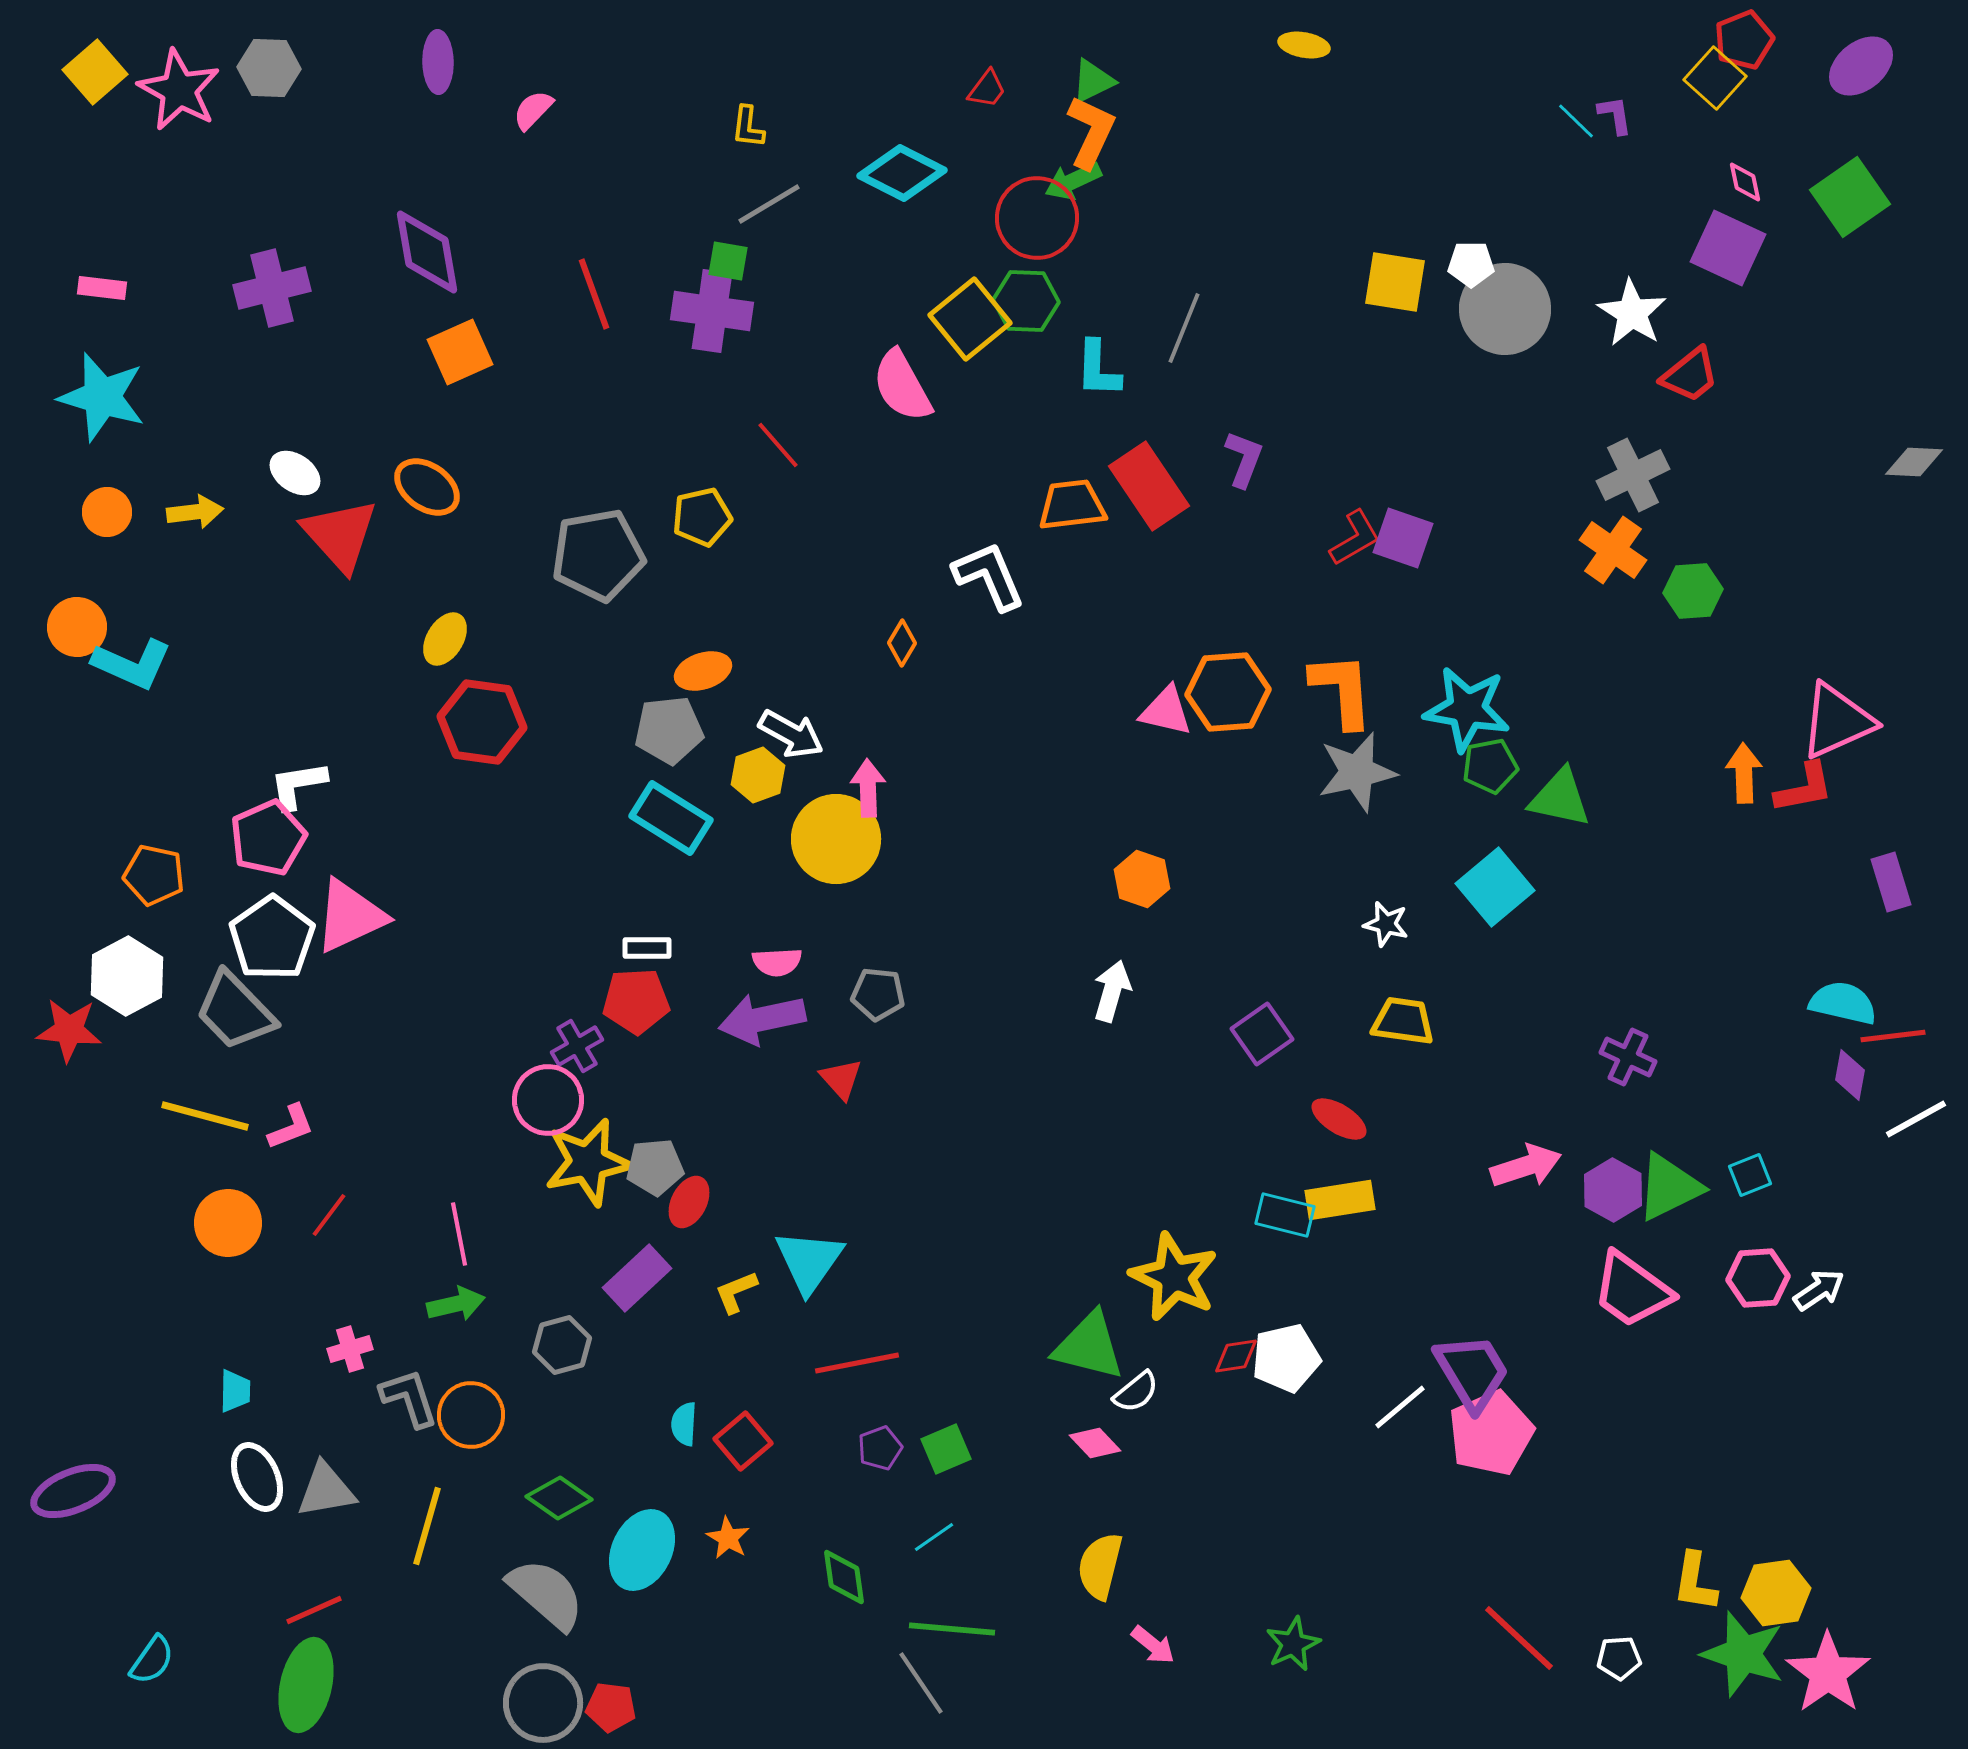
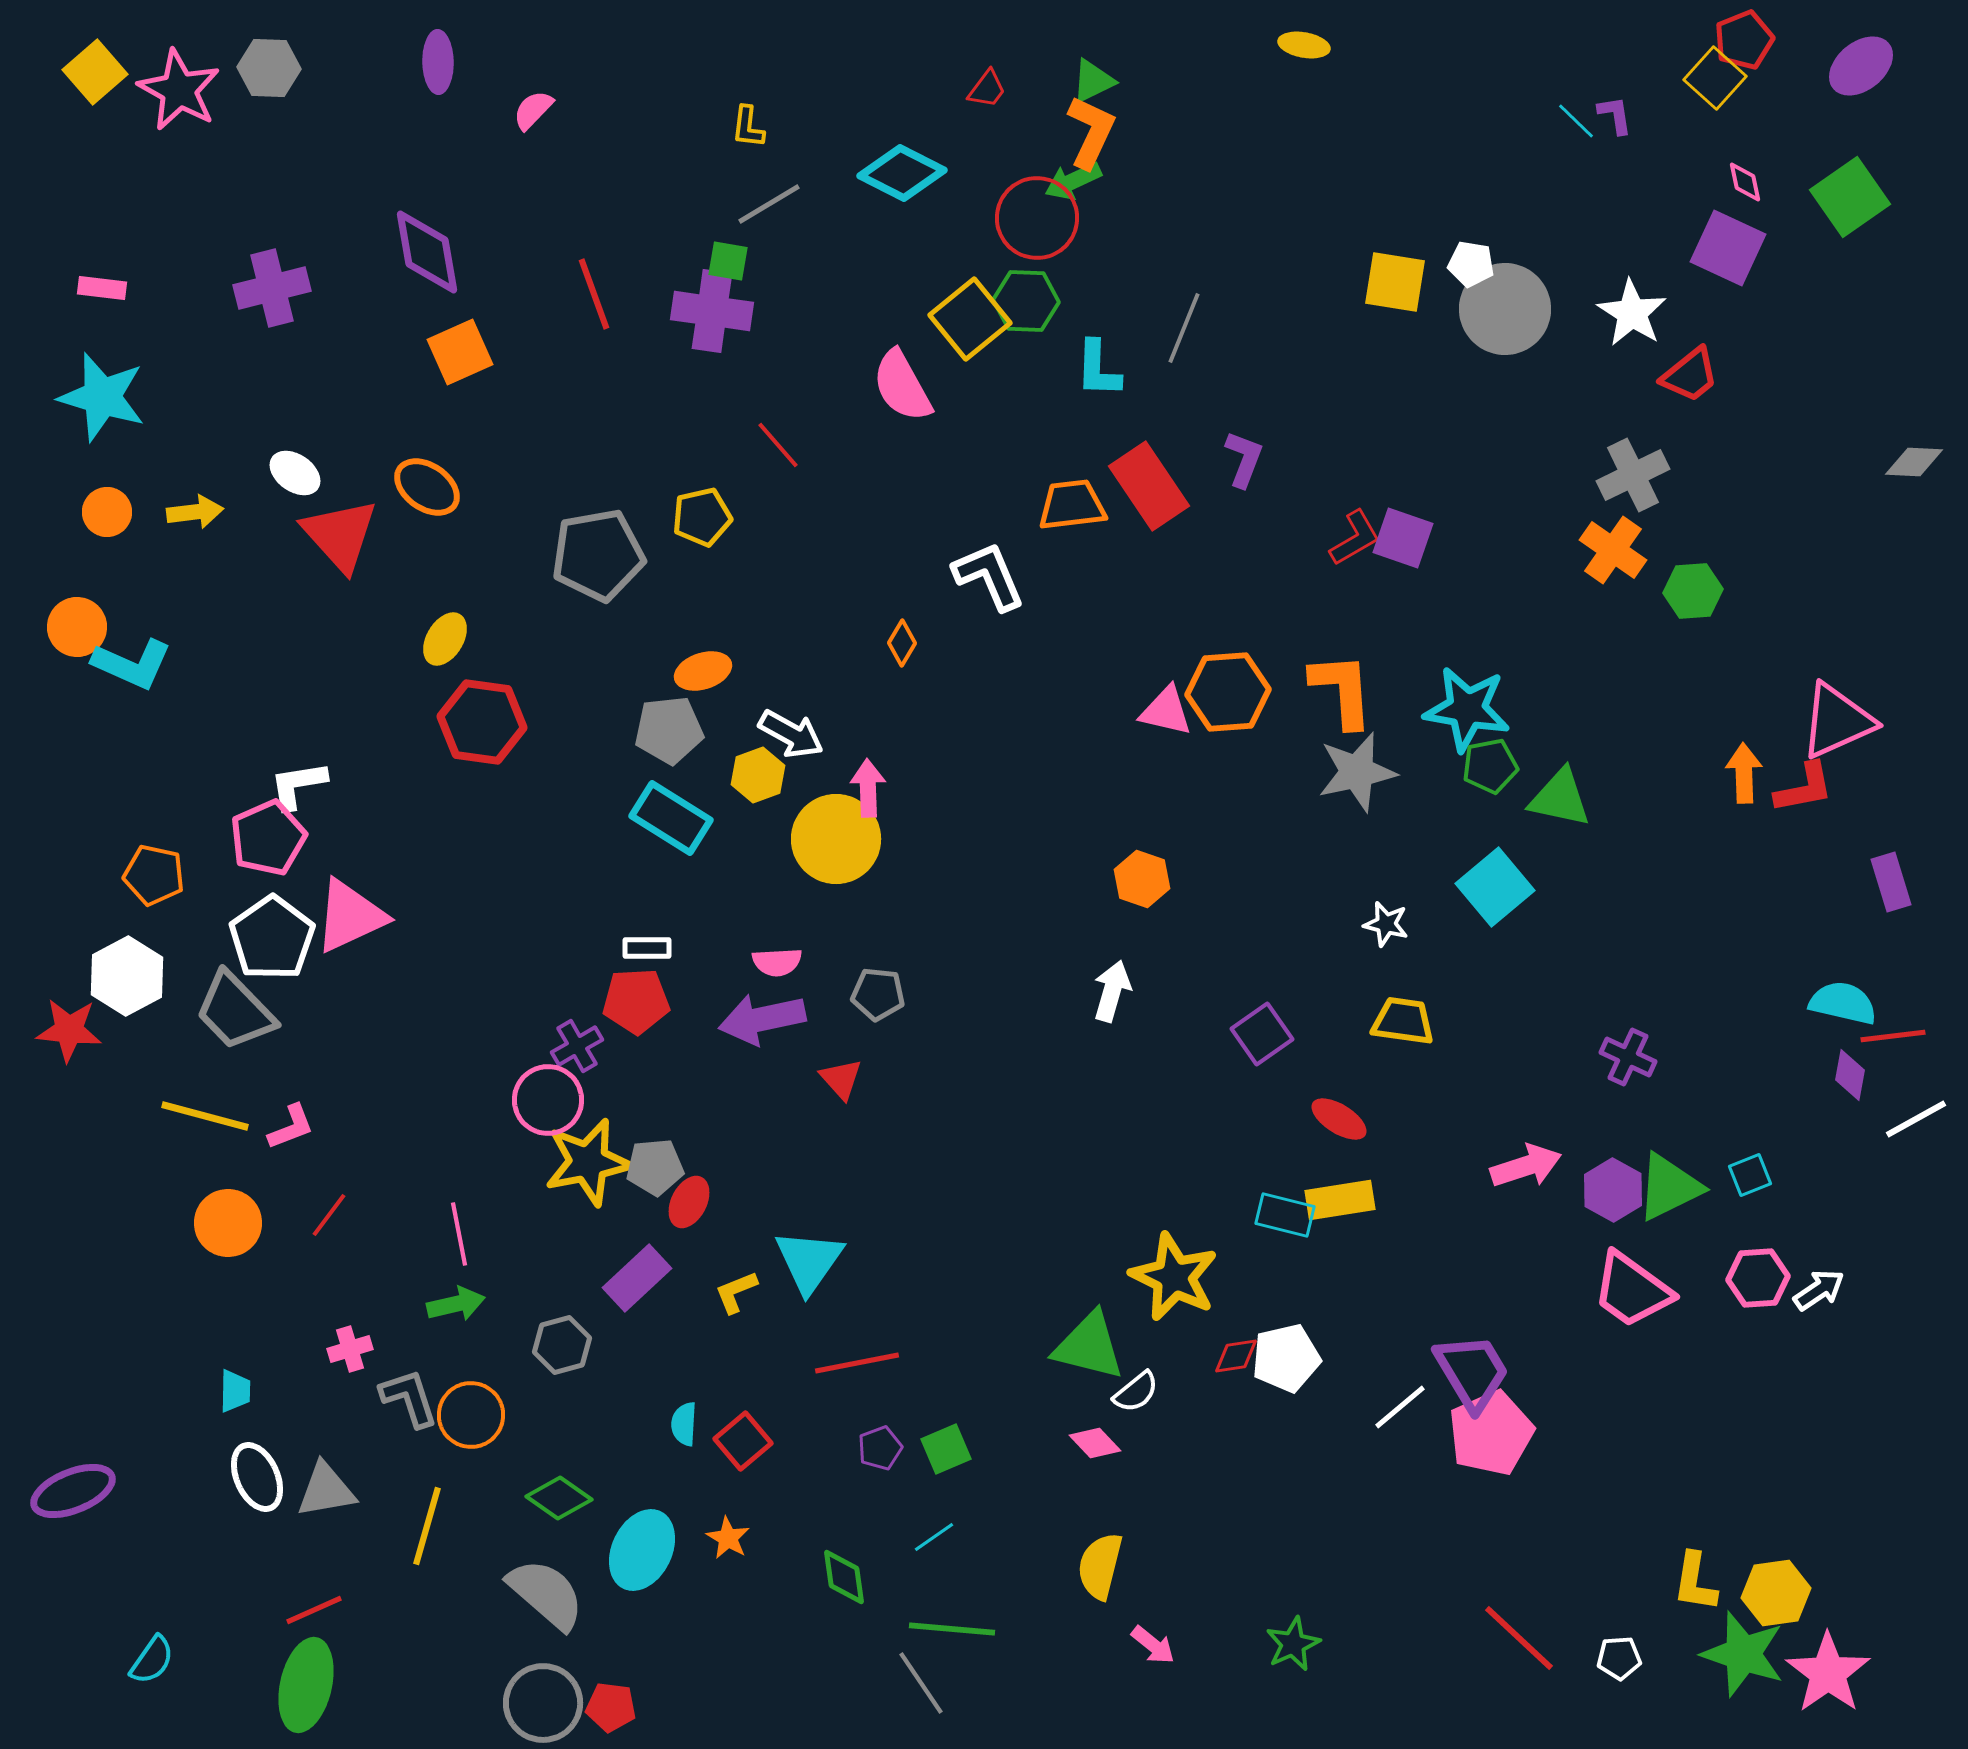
white pentagon at (1471, 264): rotated 9 degrees clockwise
